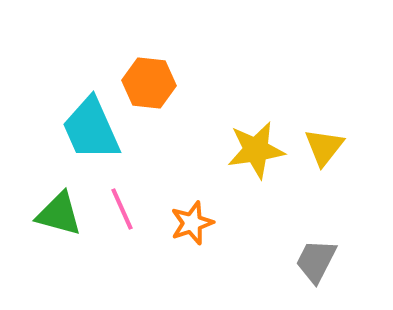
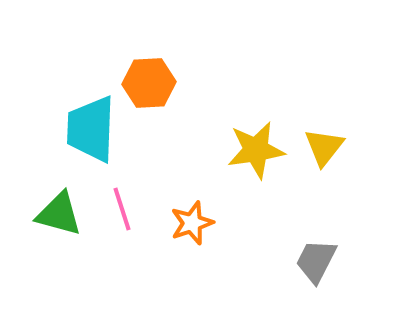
orange hexagon: rotated 9 degrees counterclockwise
cyan trapezoid: rotated 26 degrees clockwise
pink line: rotated 6 degrees clockwise
